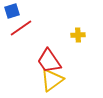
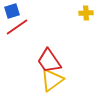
red line: moved 4 px left, 1 px up
yellow cross: moved 8 px right, 22 px up
